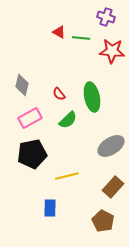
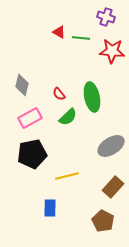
green semicircle: moved 3 px up
